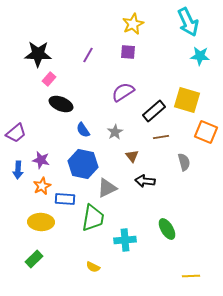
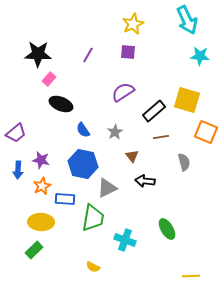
cyan arrow: moved 1 px left, 2 px up
cyan cross: rotated 25 degrees clockwise
green rectangle: moved 9 px up
